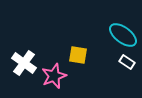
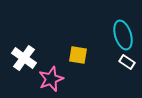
cyan ellipse: rotated 36 degrees clockwise
white cross: moved 5 px up
pink star: moved 3 px left, 3 px down
